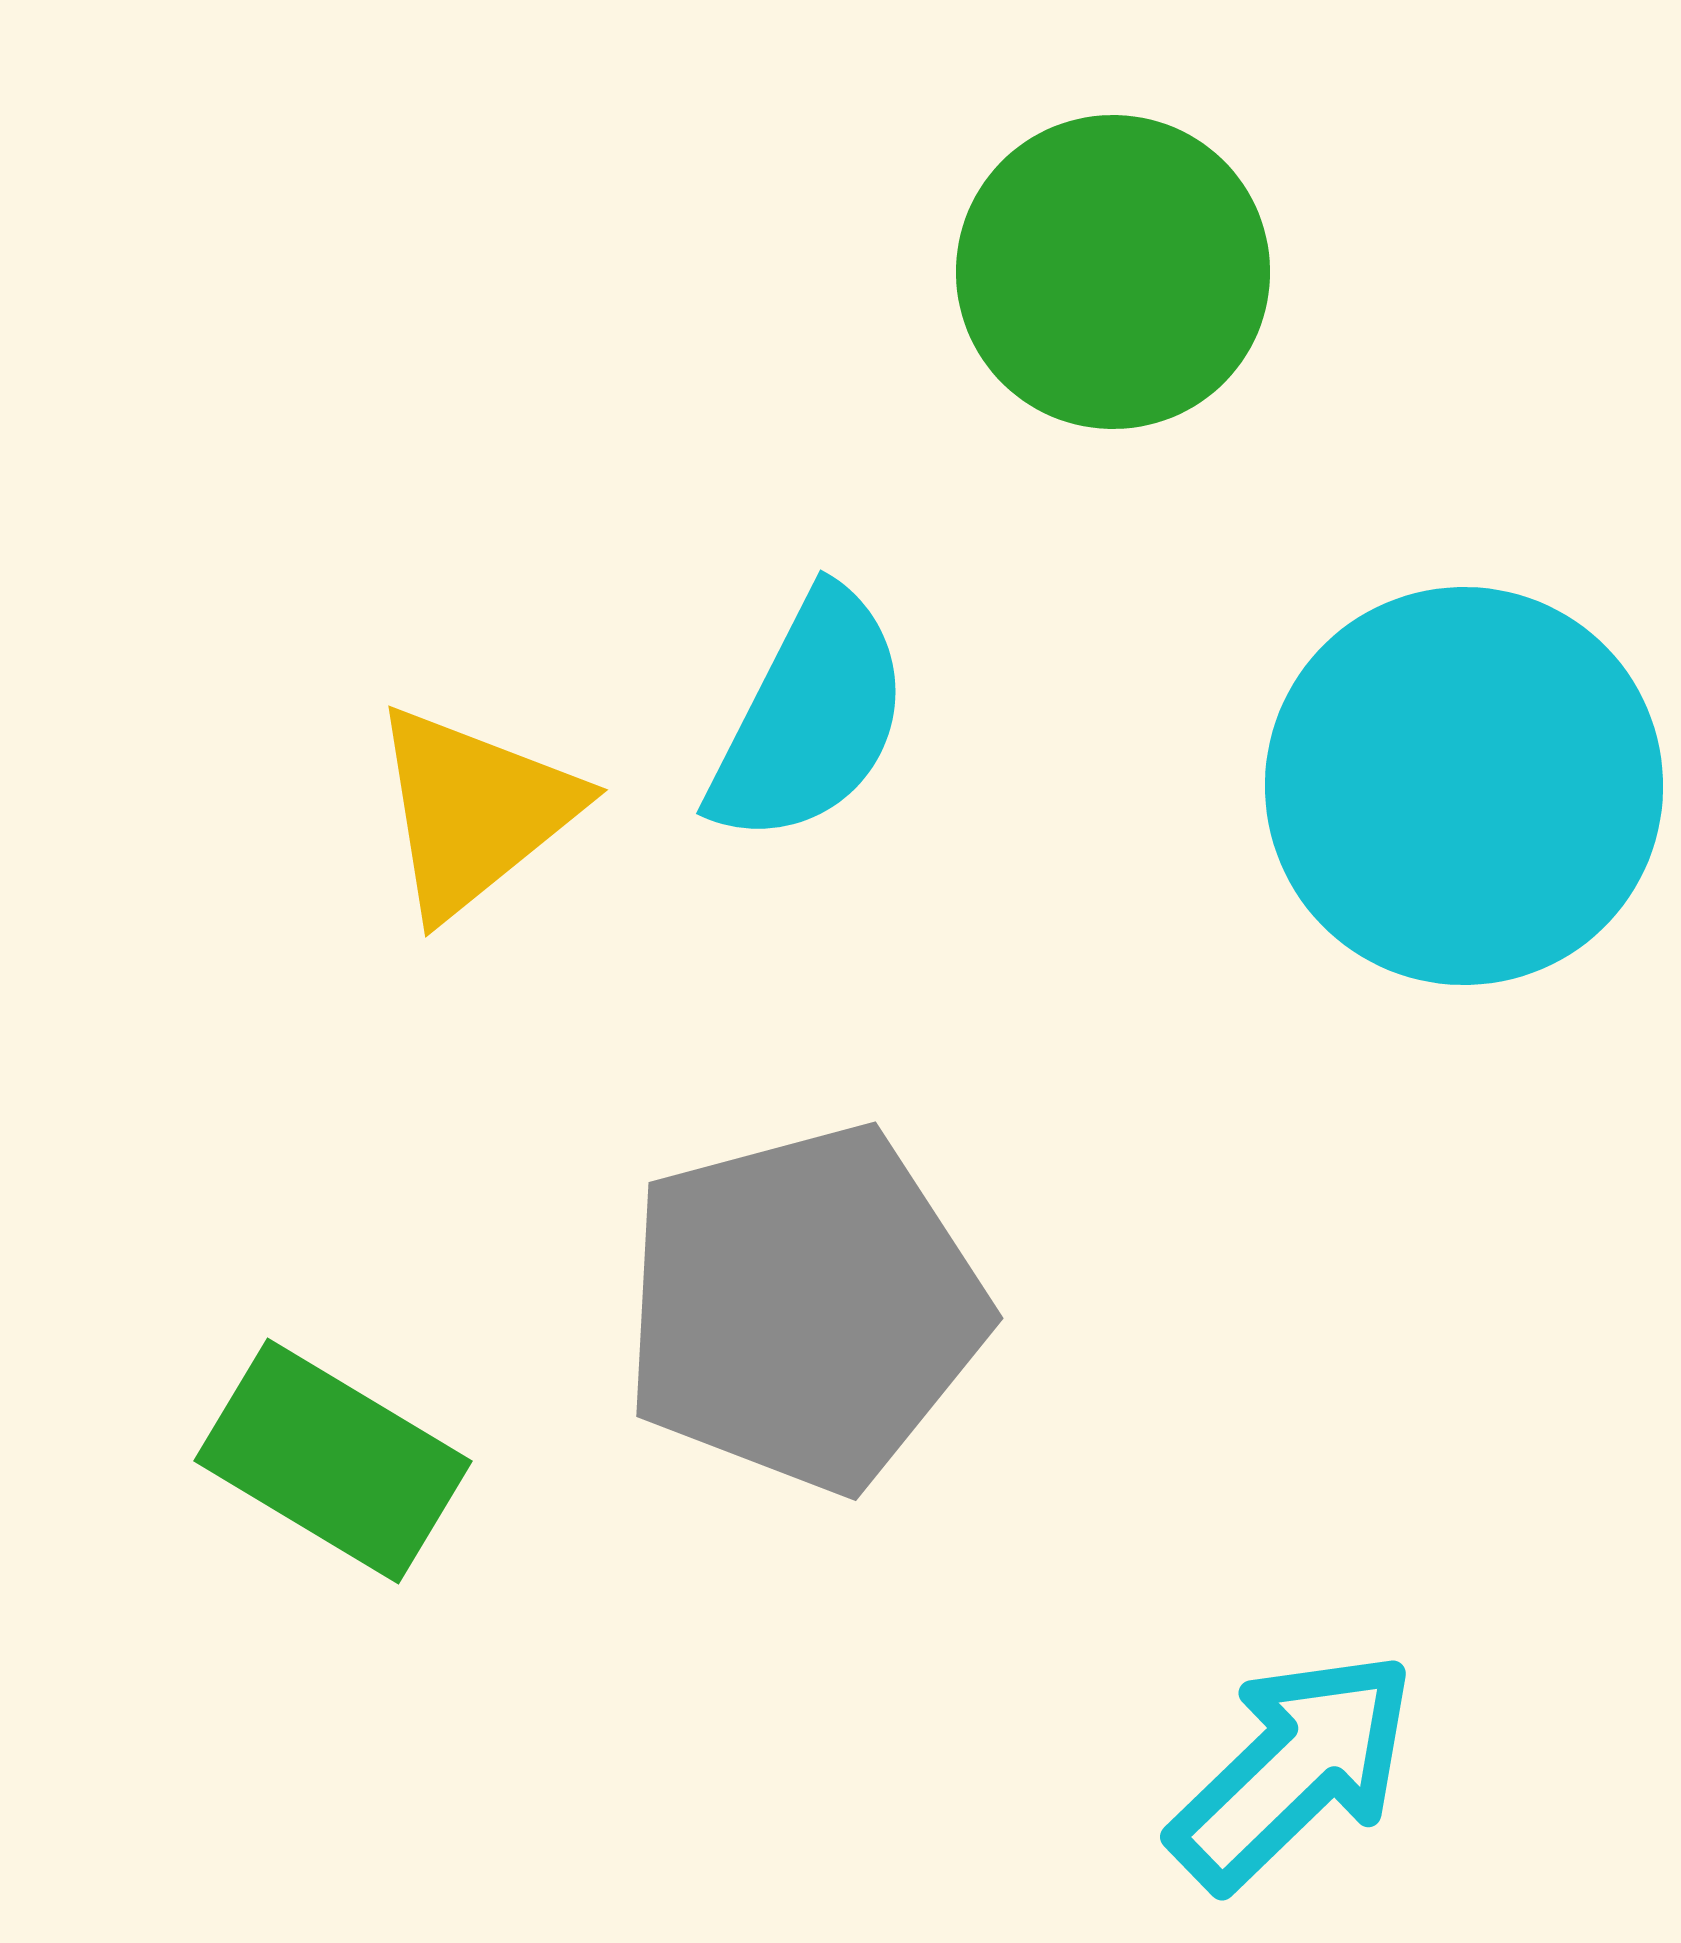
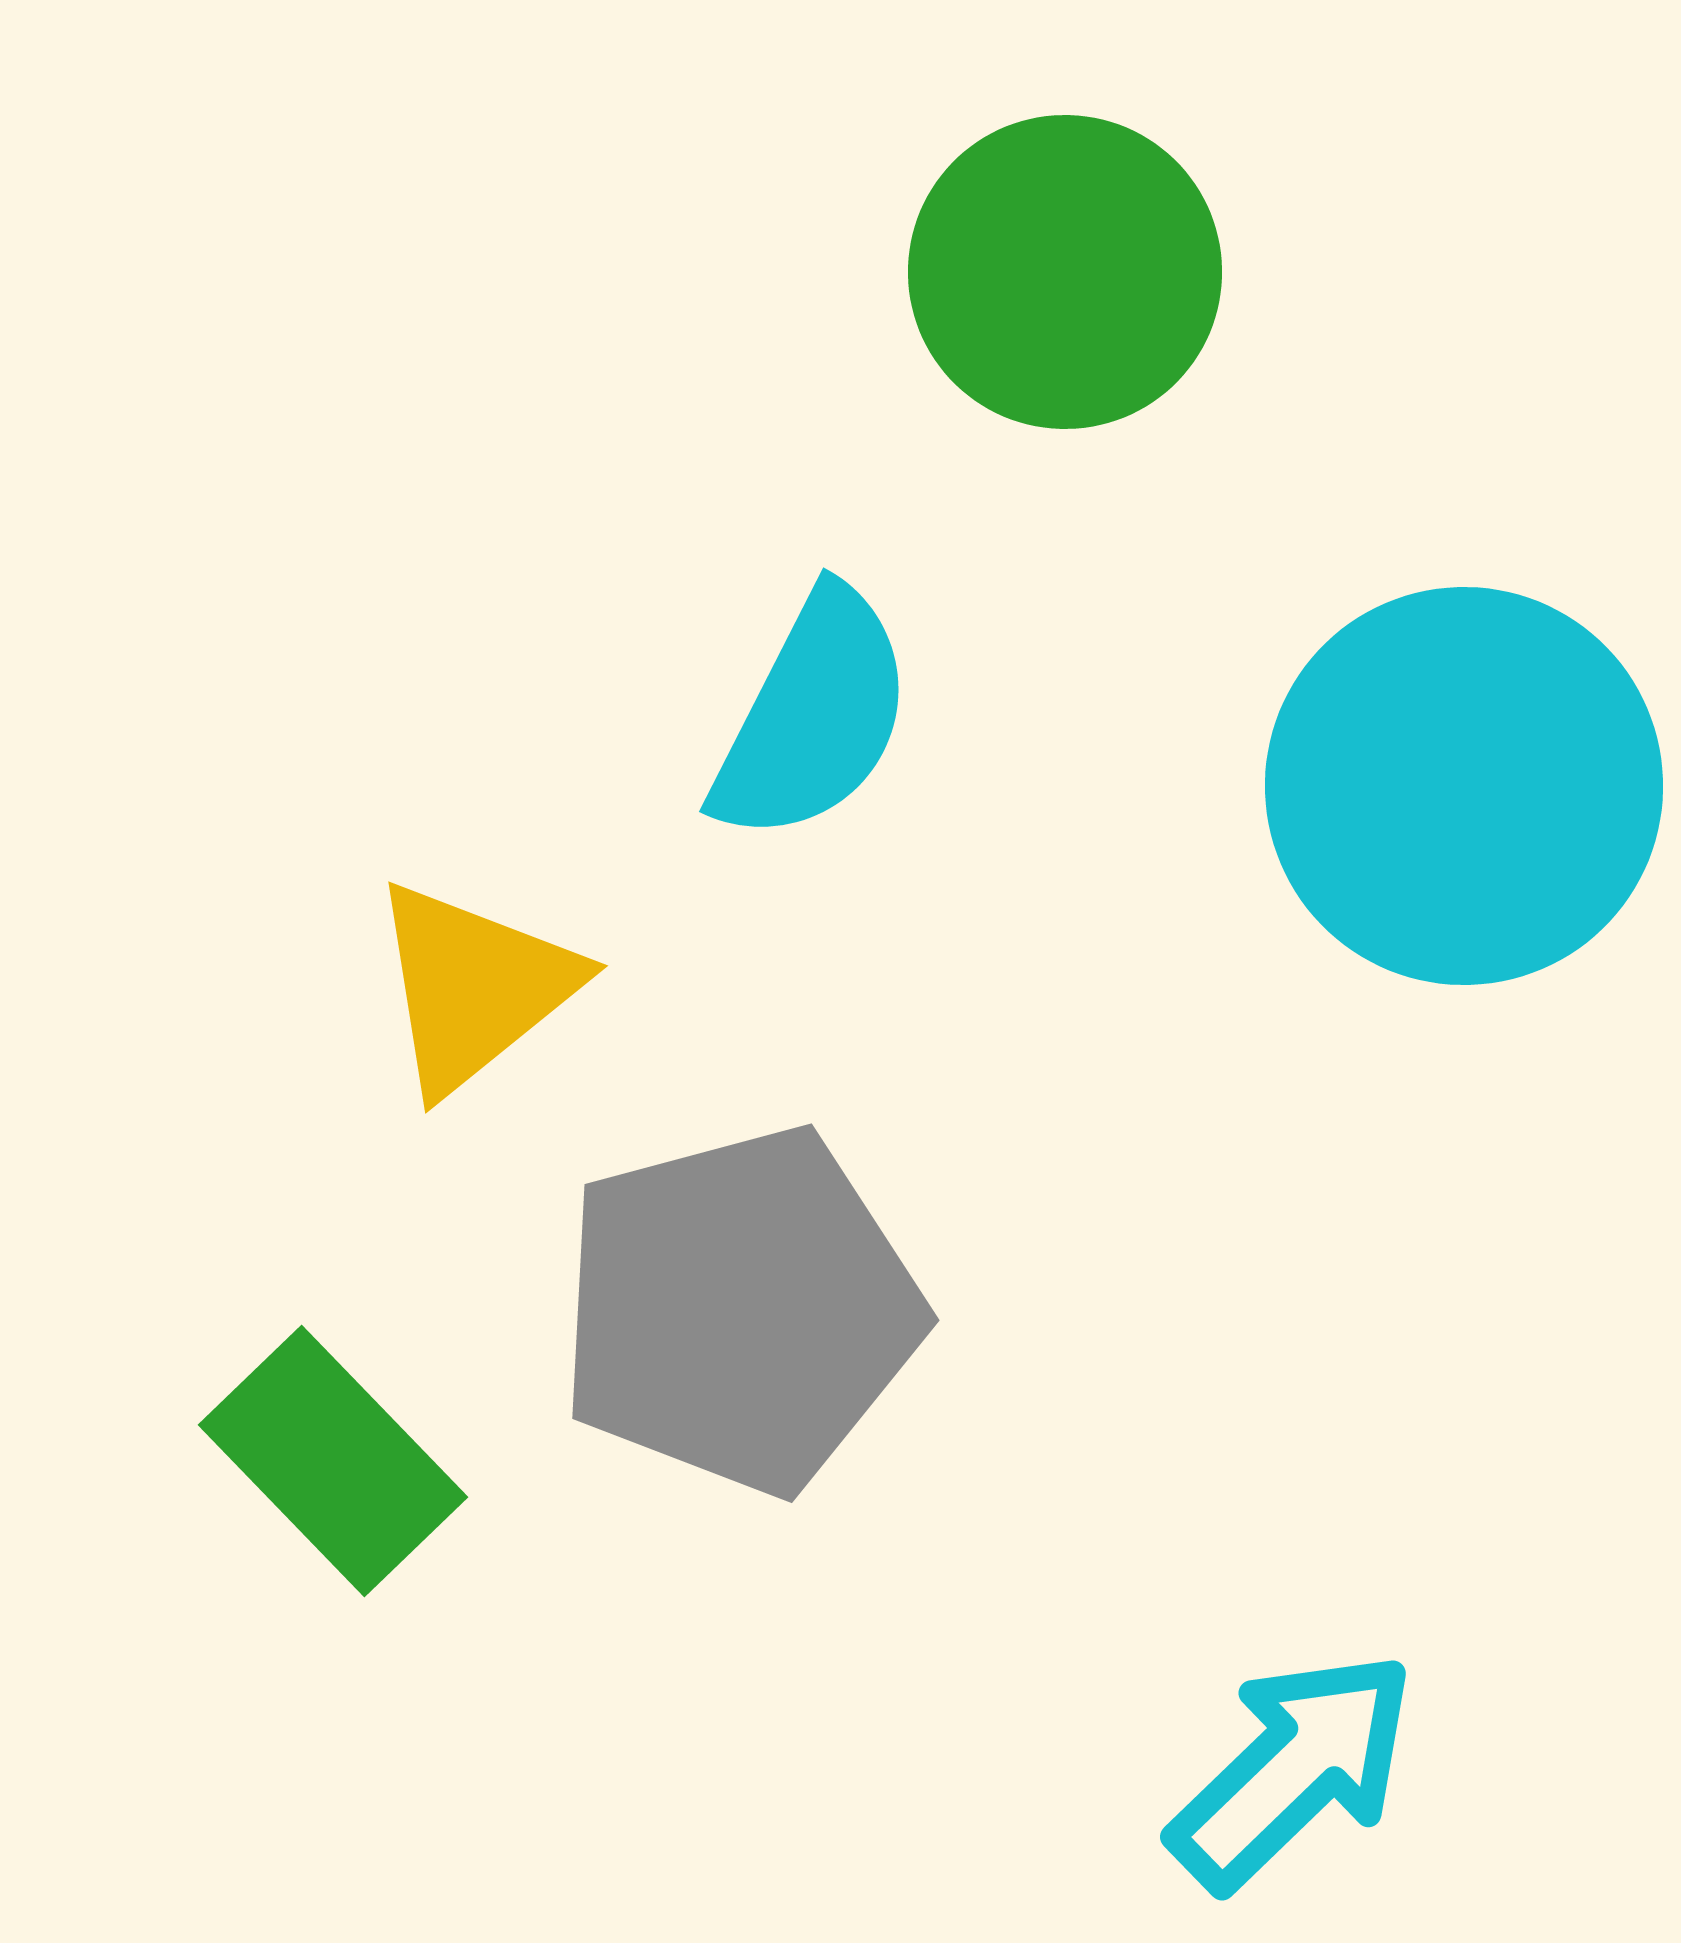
green circle: moved 48 px left
cyan semicircle: moved 3 px right, 2 px up
yellow triangle: moved 176 px down
gray pentagon: moved 64 px left, 2 px down
green rectangle: rotated 15 degrees clockwise
